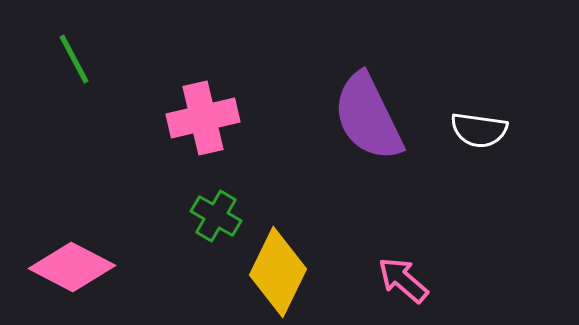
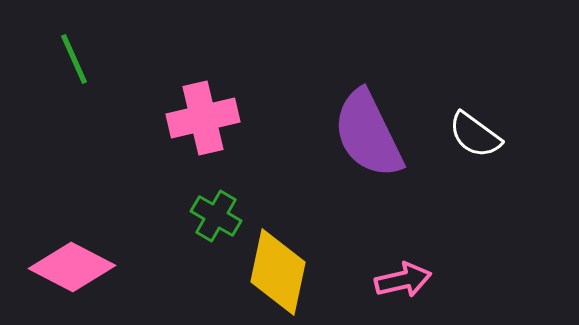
green line: rotated 4 degrees clockwise
purple semicircle: moved 17 px down
white semicircle: moved 4 px left, 5 px down; rotated 28 degrees clockwise
yellow diamond: rotated 14 degrees counterclockwise
pink arrow: rotated 126 degrees clockwise
